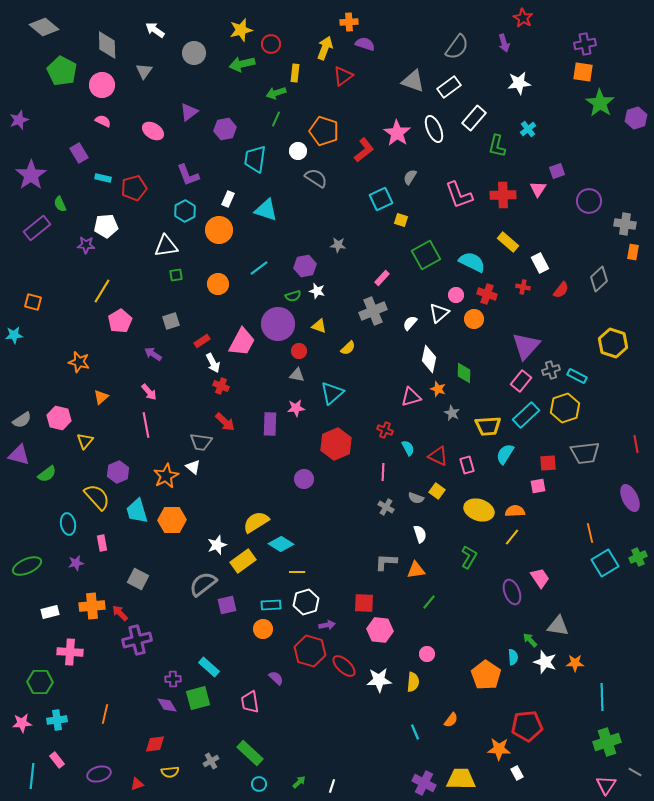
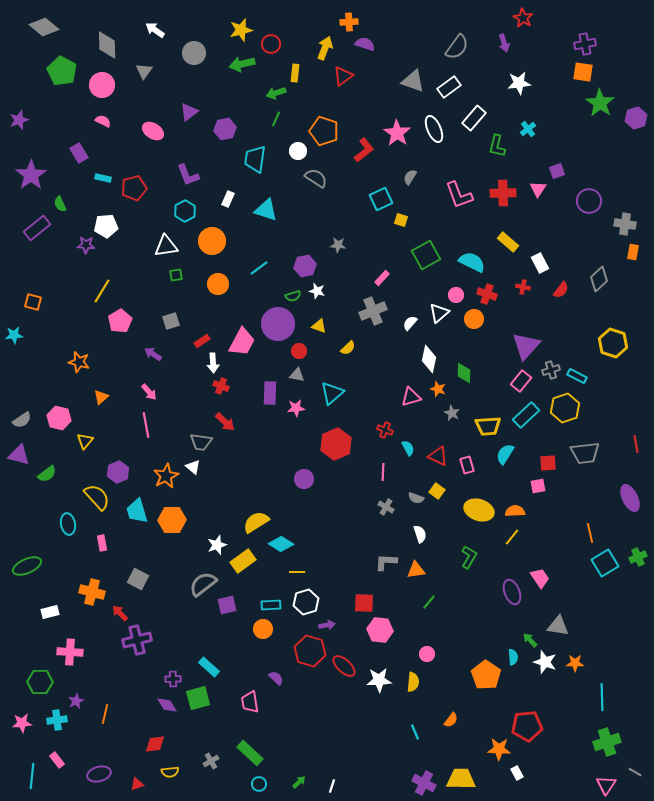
red cross at (503, 195): moved 2 px up
orange circle at (219, 230): moved 7 px left, 11 px down
white arrow at (213, 363): rotated 24 degrees clockwise
purple rectangle at (270, 424): moved 31 px up
purple star at (76, 563): moved 138 px down; rotated 14 degrees counterclockwise
orange cross at (92, 606): moved 14 px up; rotated 20 degrees clockwise
